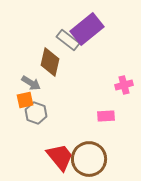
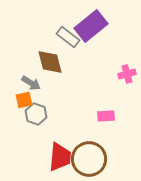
purple rectangle: moved 4 px right, 3 px up
gray rectangle: moved 3 px up
brown diamond: rotated 28 degrees counterclockwise
pink cross: moved 3 px right, 11 px up
orange square: moved 1 px left
gray hexagon: moved 1 px down
red trapezoid: rotated 44 degrees clockwise
